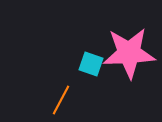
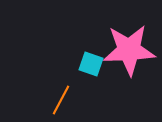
pink star: moved 3 px up
